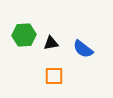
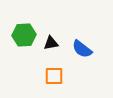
blue semicircle: moved 1 px left
